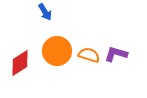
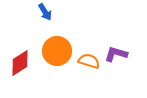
orange semicircle: moved 6 px down
